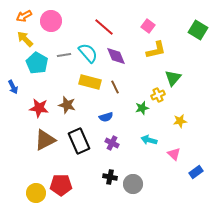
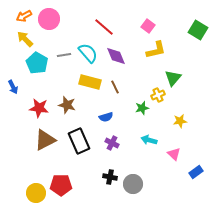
pink circle: moved 2 px left, 2 px up
